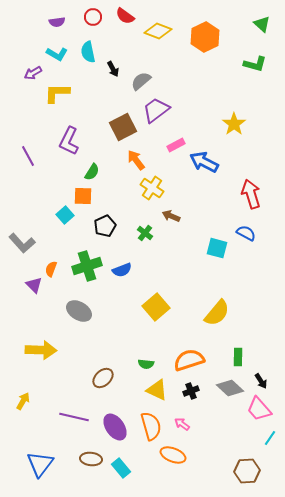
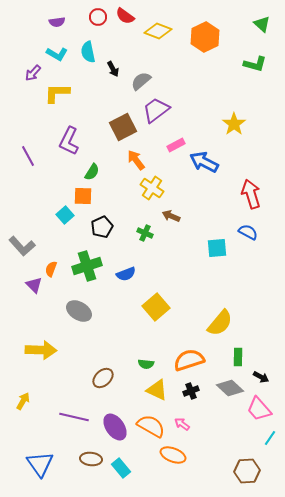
red circle at (93, 17): moved 5 px right
purple arrow at (33, 73): rotated 18 degrees counterclockwise
black pentagon at (105, 226): moved 3 px left, 1 px down
green cross at (145, 233): rotated 14 degrees counterclockwise
blue semicircle at (246, 233): moved 2 px right, 1 px up
gray L-shape at (22, 243): moved 3 px down
cyan square at (217, 248): rotated 20 degrees counterclockwise
blue semicircle at (122, 270): moved 4 px right, 4 px down
yellow semicircle at (217, 313): moved 3 px right, 10 px down
black arrow at (261, 381): moved 4 px up; rotated 28 degrees counterclockwise
orange semicircle at (151, 426): rotated 44 degrees counterclockwise
blue triangle at (40, 464): rotated 12 degrees counterclockwise
